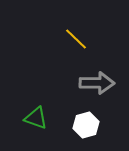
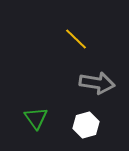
gray arrow: rotated 8 degrees clockwise
green triangle: rotated 35 degrees clockwise
